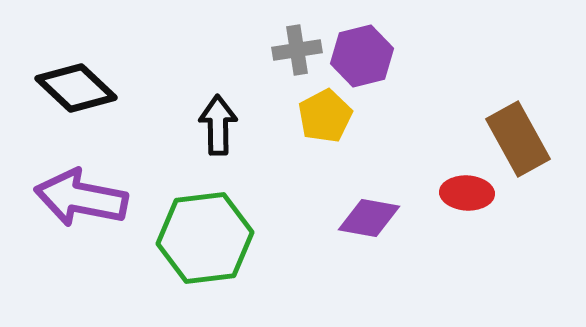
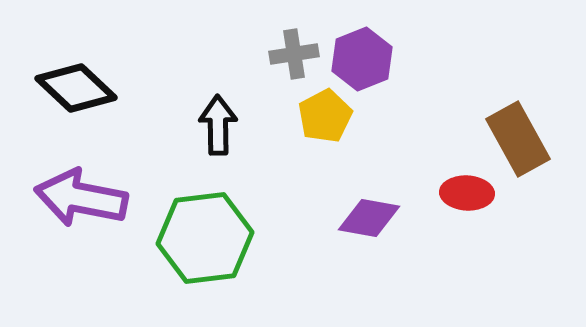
gray cross: moved 3 px left, 4 px down
purple hexagon: moved 3 px down; rotated 8 degrees counterclockwise
